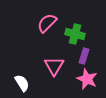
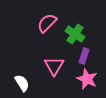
green cross: rotated 18 degrees clockwise
